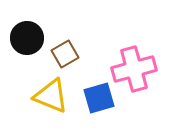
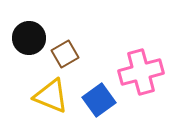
black circle: moved 2 px right
pink cross: moved 7 px right, 3 px down
blue square: moved 2 px down; rotated 20 degrees counterclockwise
